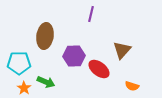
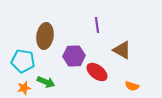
purple line: moved 6 px right, 11 px down; rotated 21 degrees counterclockwise
brown triangle: rotated 42 degrees counterclockwise
cyan pentagon: moved 4 px right, 2 px up; rotated 10 degrees clockwise
red ellipse: moved 2 px left, 3 px down
orange star: rotated 24 degrees clockwise
